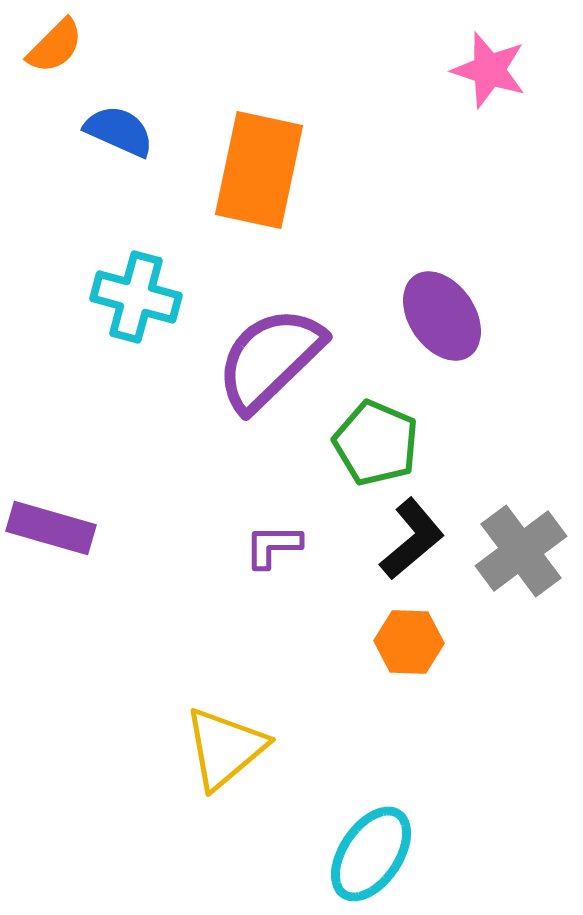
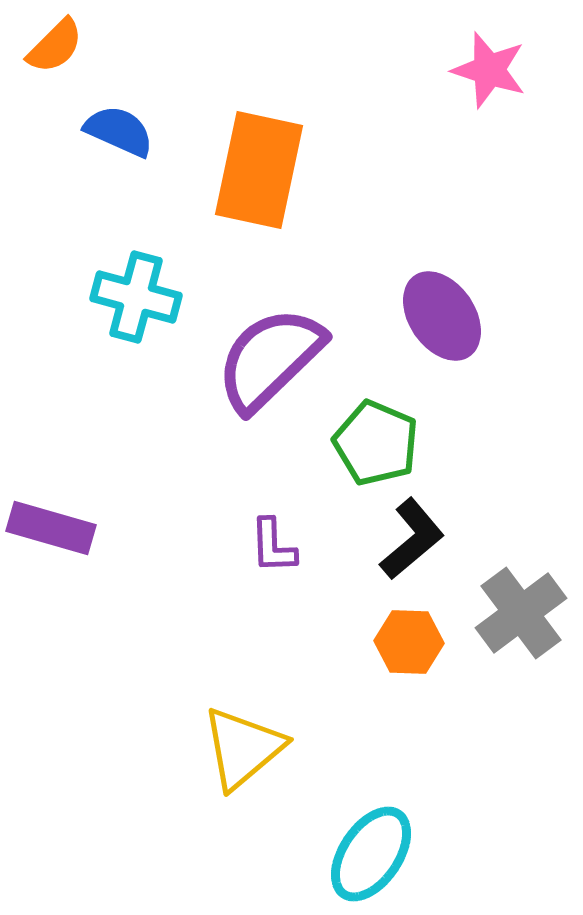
purple L-shape: rotated 92 degrees counterclockwise
gray cross: moved 62 px down
yellow triangle: moved 18 px right
